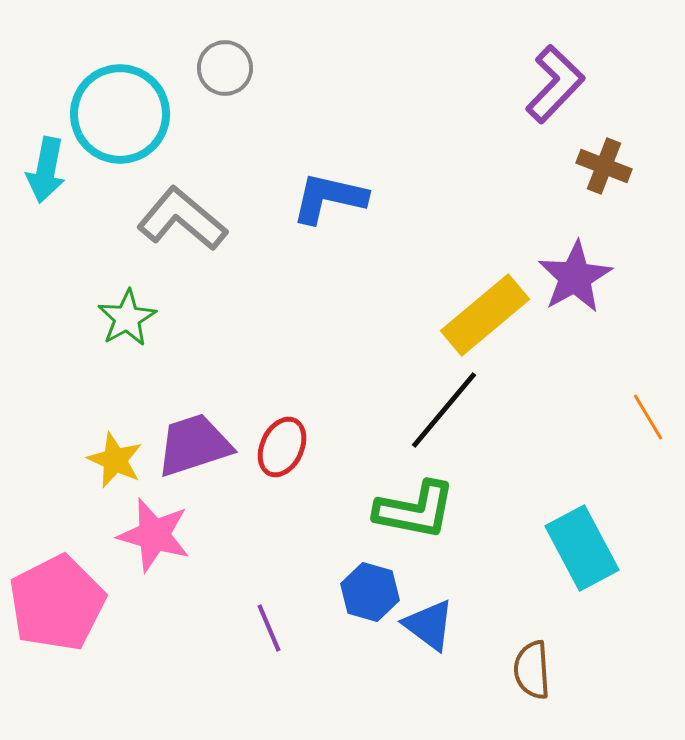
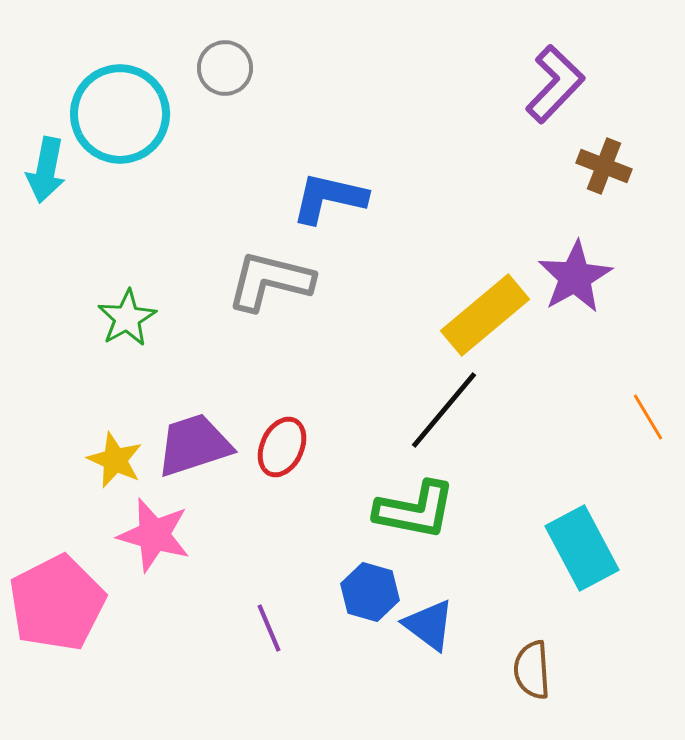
gray L-shape: moved 88 px right, 62 px down; rotated 26 degrees counterclockwise
